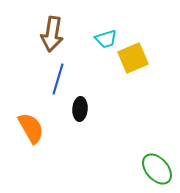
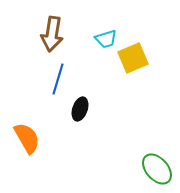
black ellipse: rotated 15 degrees clockwise
orange semicircle: moved 4 px left, 10 px down
